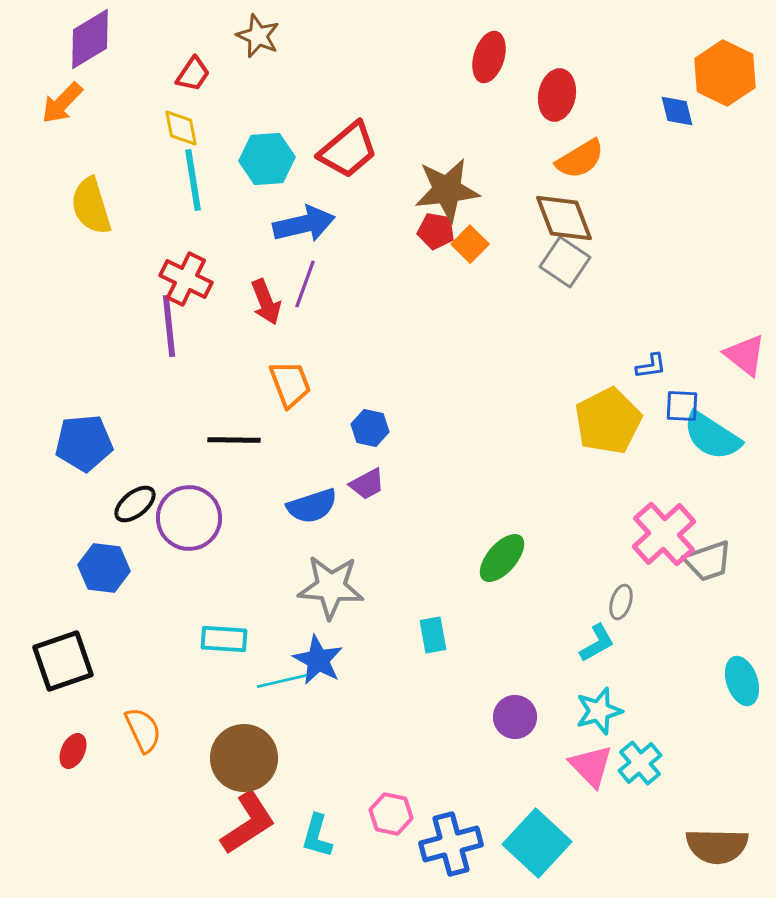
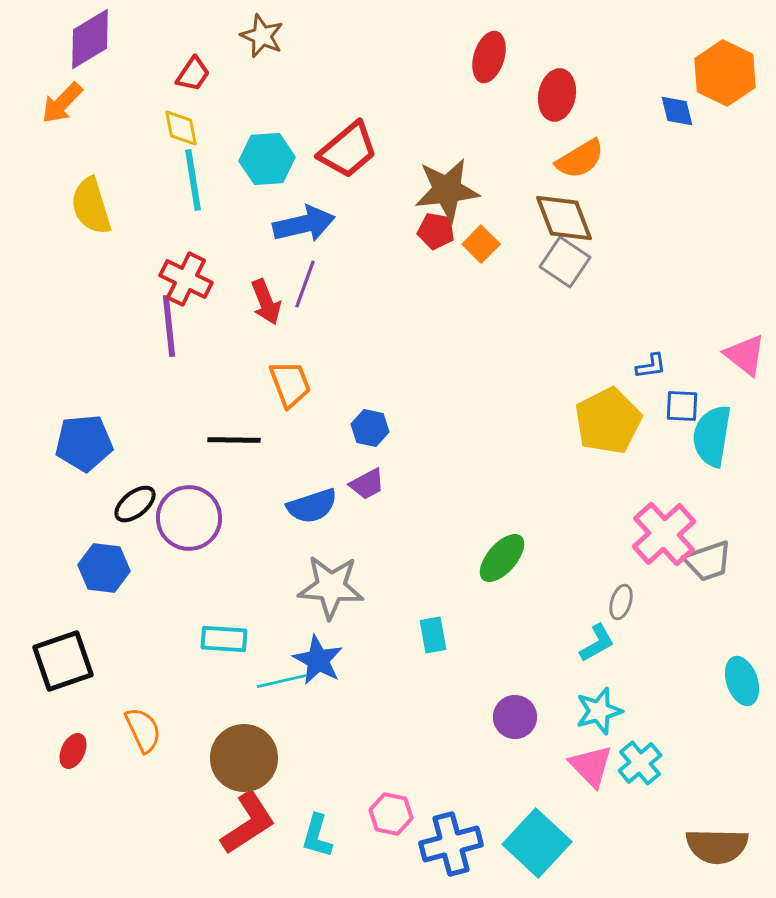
brown star at (258, 36): moved 4 px right
orange square at (470, 244): moved 11 px right
cyan semicircle at (712, 436): rotated 66 degrees clockwise
